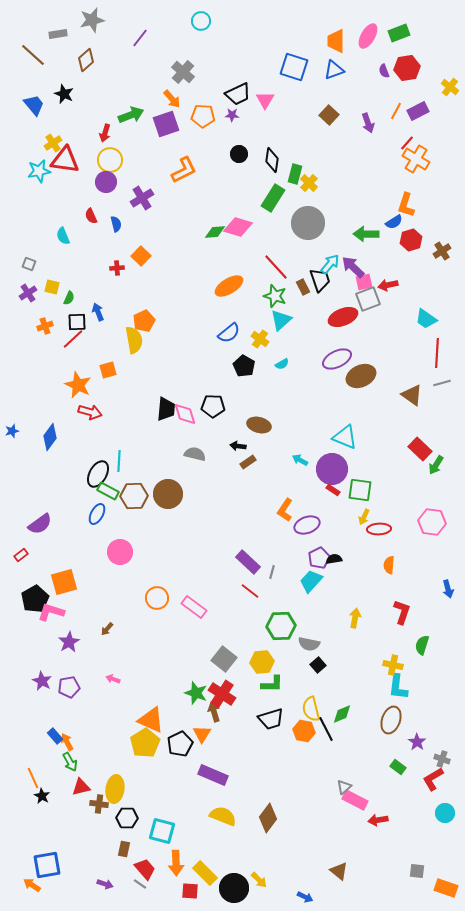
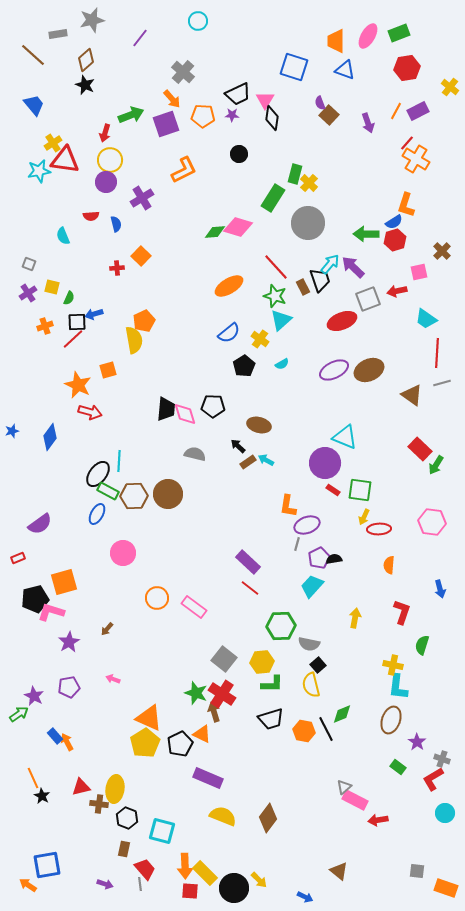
cyan circle at (201, 21): moved 3 px left
blue triangle at (334, 70): moved 11 px right; rotated 40 degrees clockwise
purple semicircle at (384, 71): moved 64 px left, 32 px down
black star at (64, 94): moved 21 px right, 9 px up
black diamond at (272, 160): moved 42 px up
red semicircle at (91, 216): rotated 70 degrees counterclockwise
red hexagon at (411, 240): moved 16 px left
brown cross at (442, 251): rotated 12 degrees counterclockwise
pink square at (364, 282): moved 55 px right, 10 px up
red arrow at (388, 285): moved 9 px right, 6 px down
blue arrow at (98, 312): moved 4 px left, 2 px down; rotated 84 degrees counterclockwise
red ellipse at (343, 317): moved 1 px left, 4 px down
purple ellipse at (337, 359): moved 3 px left, 11 px down
black pentagon at (244, 366): rotated 10 degrees clockwise
brown ellipse at (361, 376): moved 8 px right, 6 px up
black arrow at (238, 446): rotated 35 degrees clockwise
cyan arrow at (300, 460): moved 34 px left
purple circle at (332, 469): moved 7 px left, 6 px up
black ellipse at (98, 474): rotated 8 degrees clockwise
orange L-shape at (285, 510): moved 3 px right, 4 px up; rotated 25 degrees counterclockwise
pink circle at (120, 552): moved 3 px right, 1 px down
red rectangle at (21, 555): moved 3 px left, 3 px down; rotated 16 degrees clockwise
gray line at (272, 572): moved 25 px right, 28 px up
cyan trapezoid at (311, 581): moved 1 px right, 5 px down
blue arrow at (448, 589): moved 8 px left
red line at (250, 591): moved 3 px up
black pentagon at (35, 599): rotated 16 degrees clockwise
purple star at (42, 681): moved 8 px left, 15 px down
yellow semicircle at (311, 709): moved 24 px up
orange triangle at (151, 720): moved 2 px left, 2 px up
orange triangle at (202, 734): rotated 36 degrees counterclockwise
green arrow at (70, 762): moved 51 px left, 48 px up; rotated 96 degrees counterclockwise
purple rectangle at (213, 775): moved 5 px left, 3 px down
black hexagon at (127, 818): rotated 20 degrees clockwise
orange arrow at (176, 863): moved 9 px right, 3 px down
gray line at (140, 884): rotated 48 degrees clockwise
orange arrow at (32, 885): moved 4 px left
